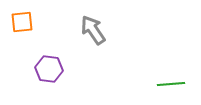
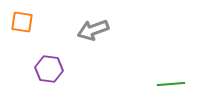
orange square: rotated 15 degrees clockwise
gray arrow: rotated 76 degrees counterclockwise
